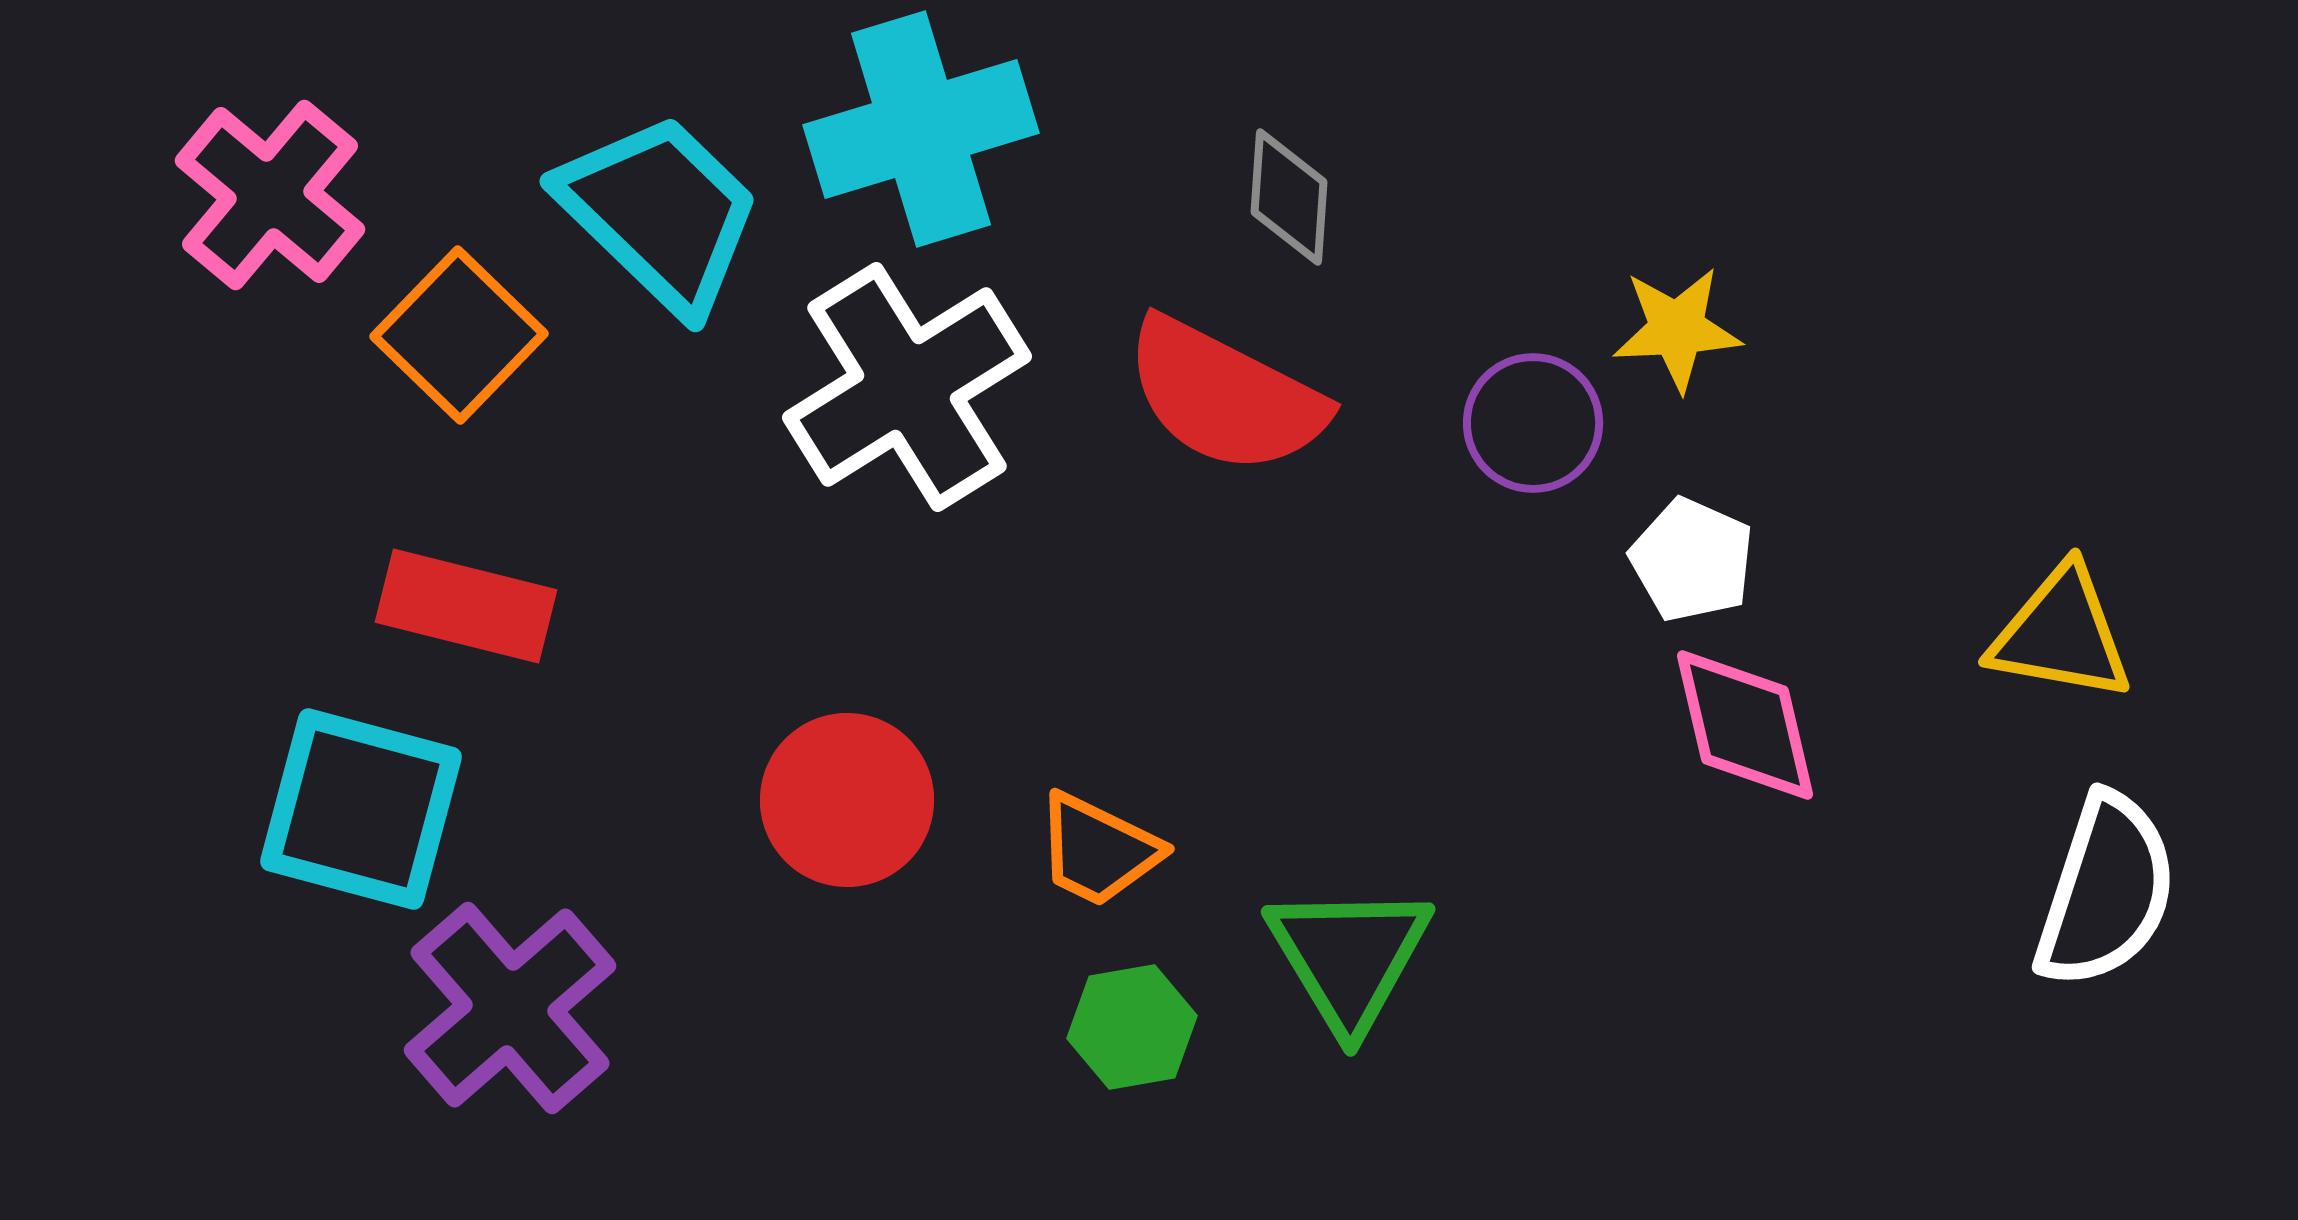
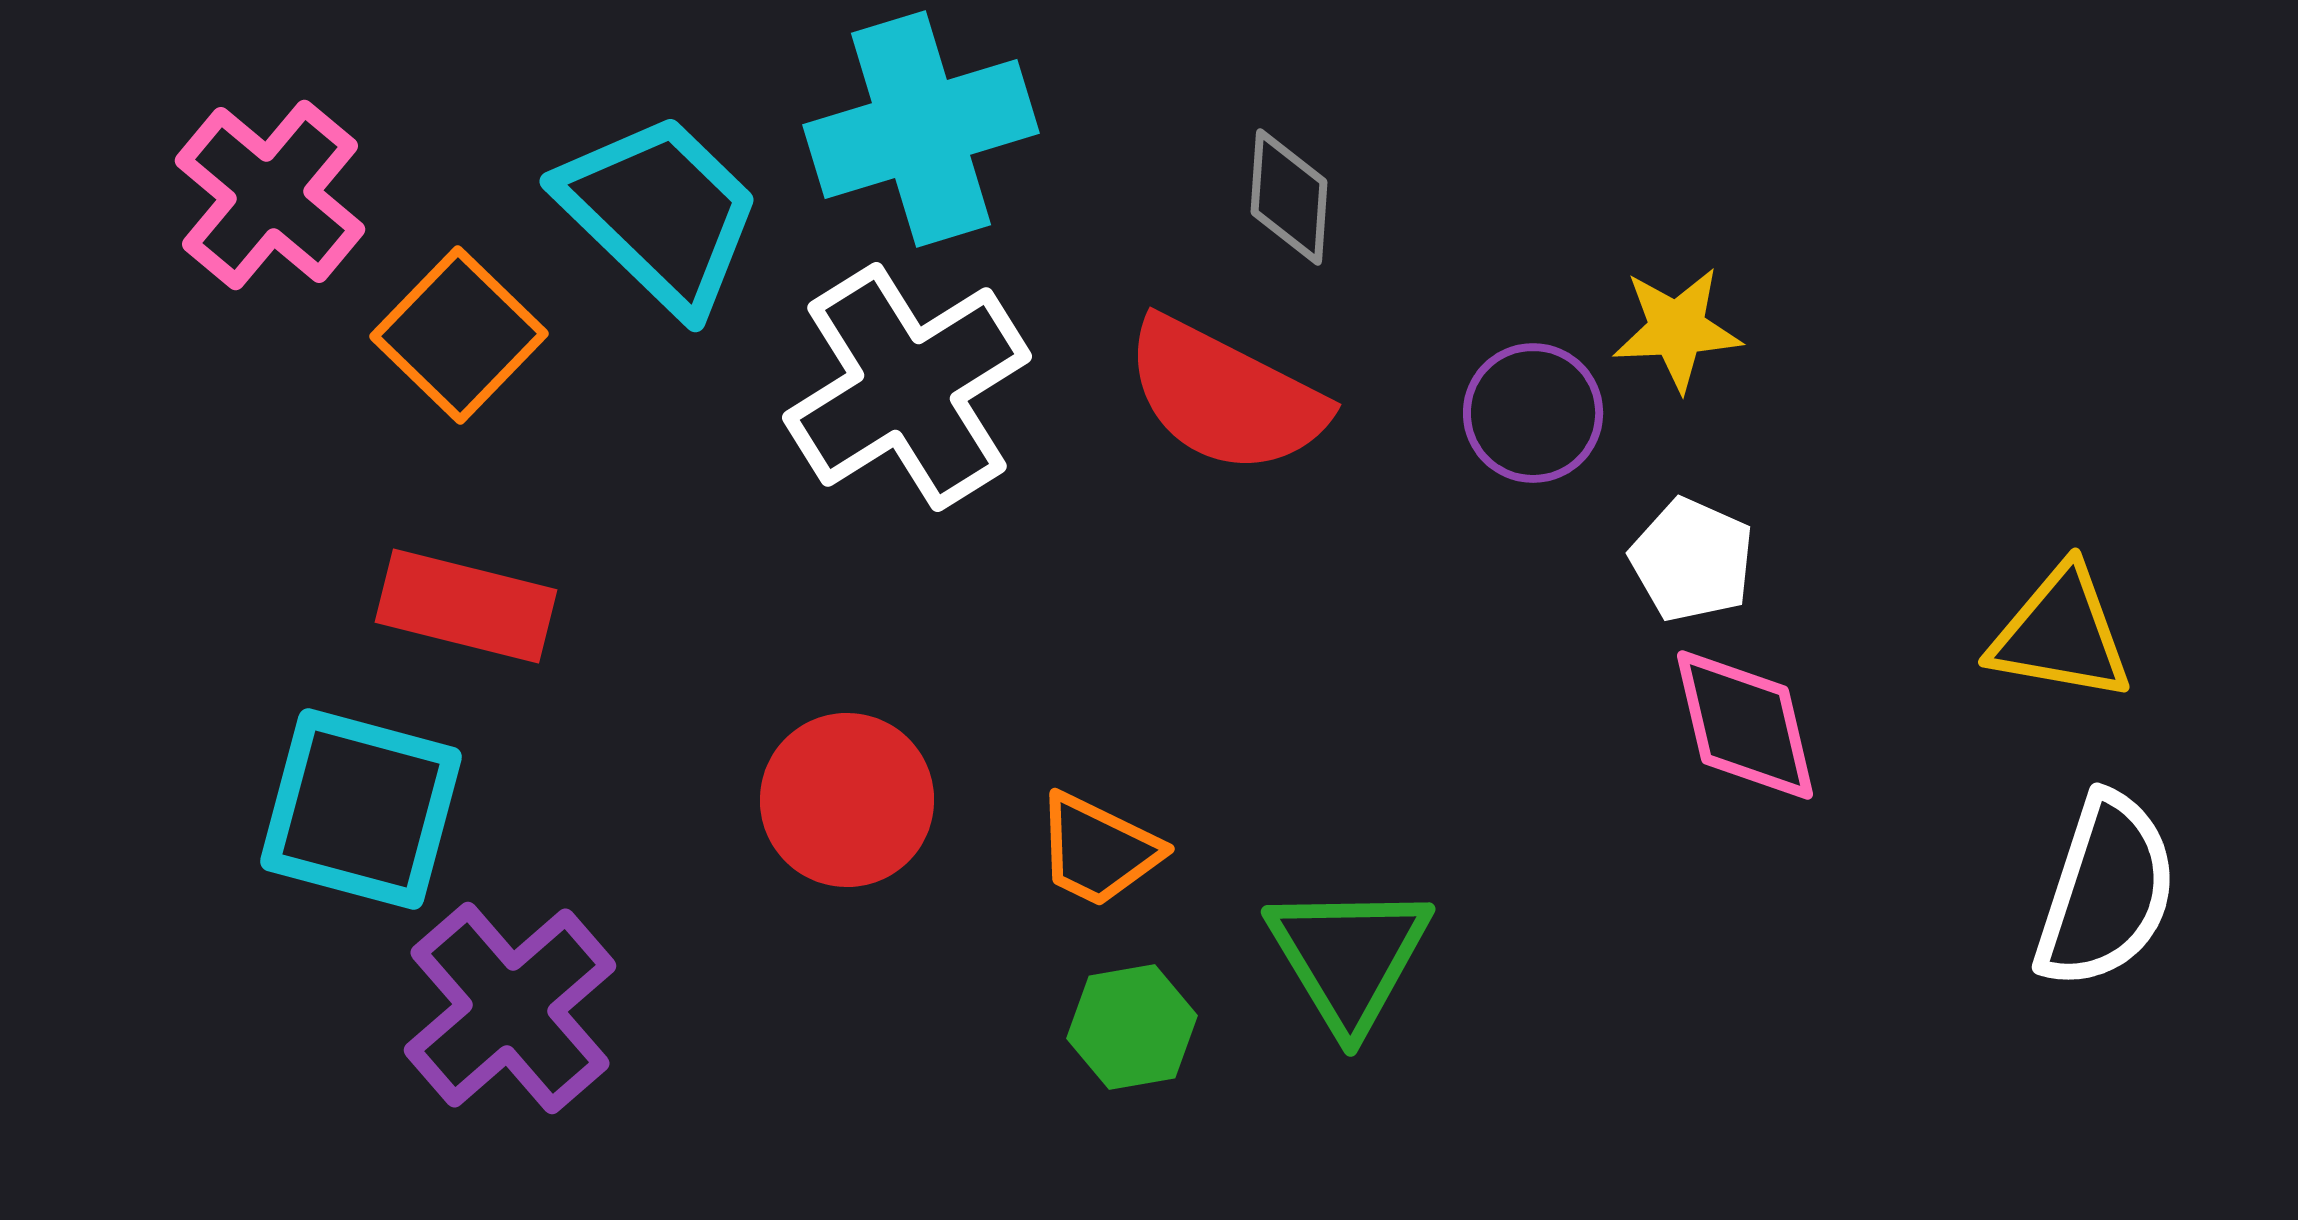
purple circle: moved 10 px up
